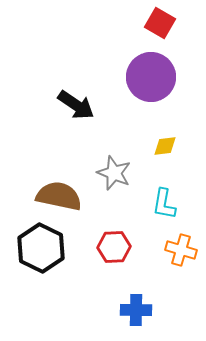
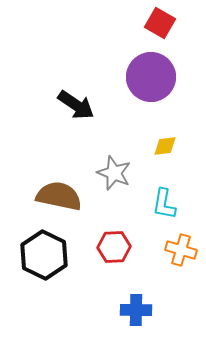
black hexagon: moved 3 px right, 7 px down
